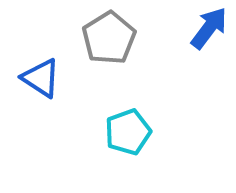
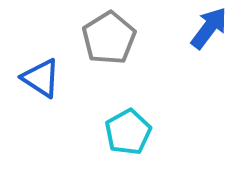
cyan pentagon: rotated 9 degrees counterclockwise
